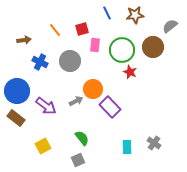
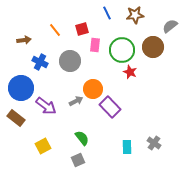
blue circle: moved 4 px right, 3 px up
